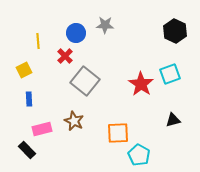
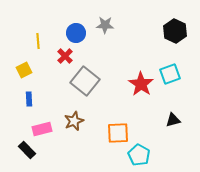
brown star: rotated 24 degrees clockwise
